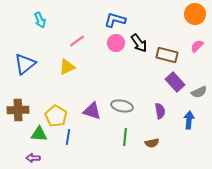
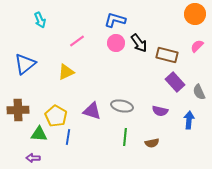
yellow triangle: moved 1 px left, 5 px down
gray semicircle: rotated 91 degrees clockwise
purple semicircle: rotated 112 degrees clockwise
